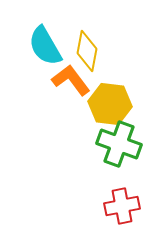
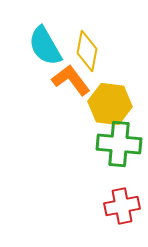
green cross: rotated 15 degrees counterclockwise
